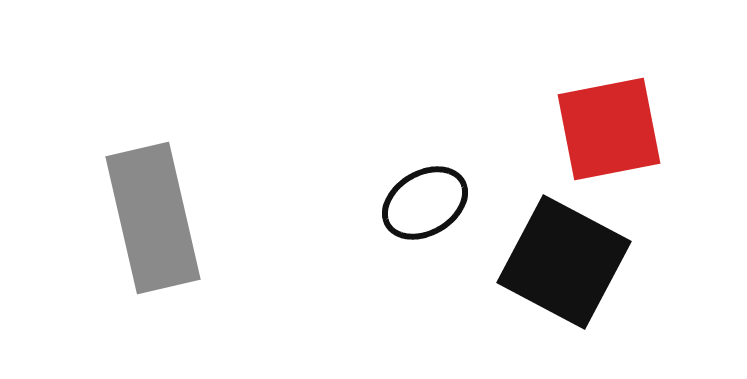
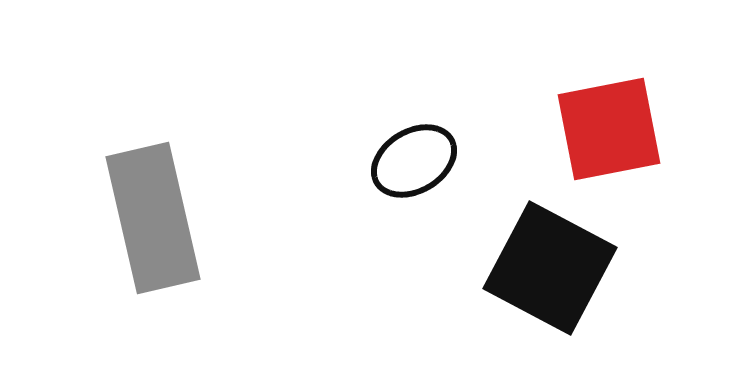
black ellipse: moved 11 px left, 42 px up
black square: moved 14 px left, 6 px down
